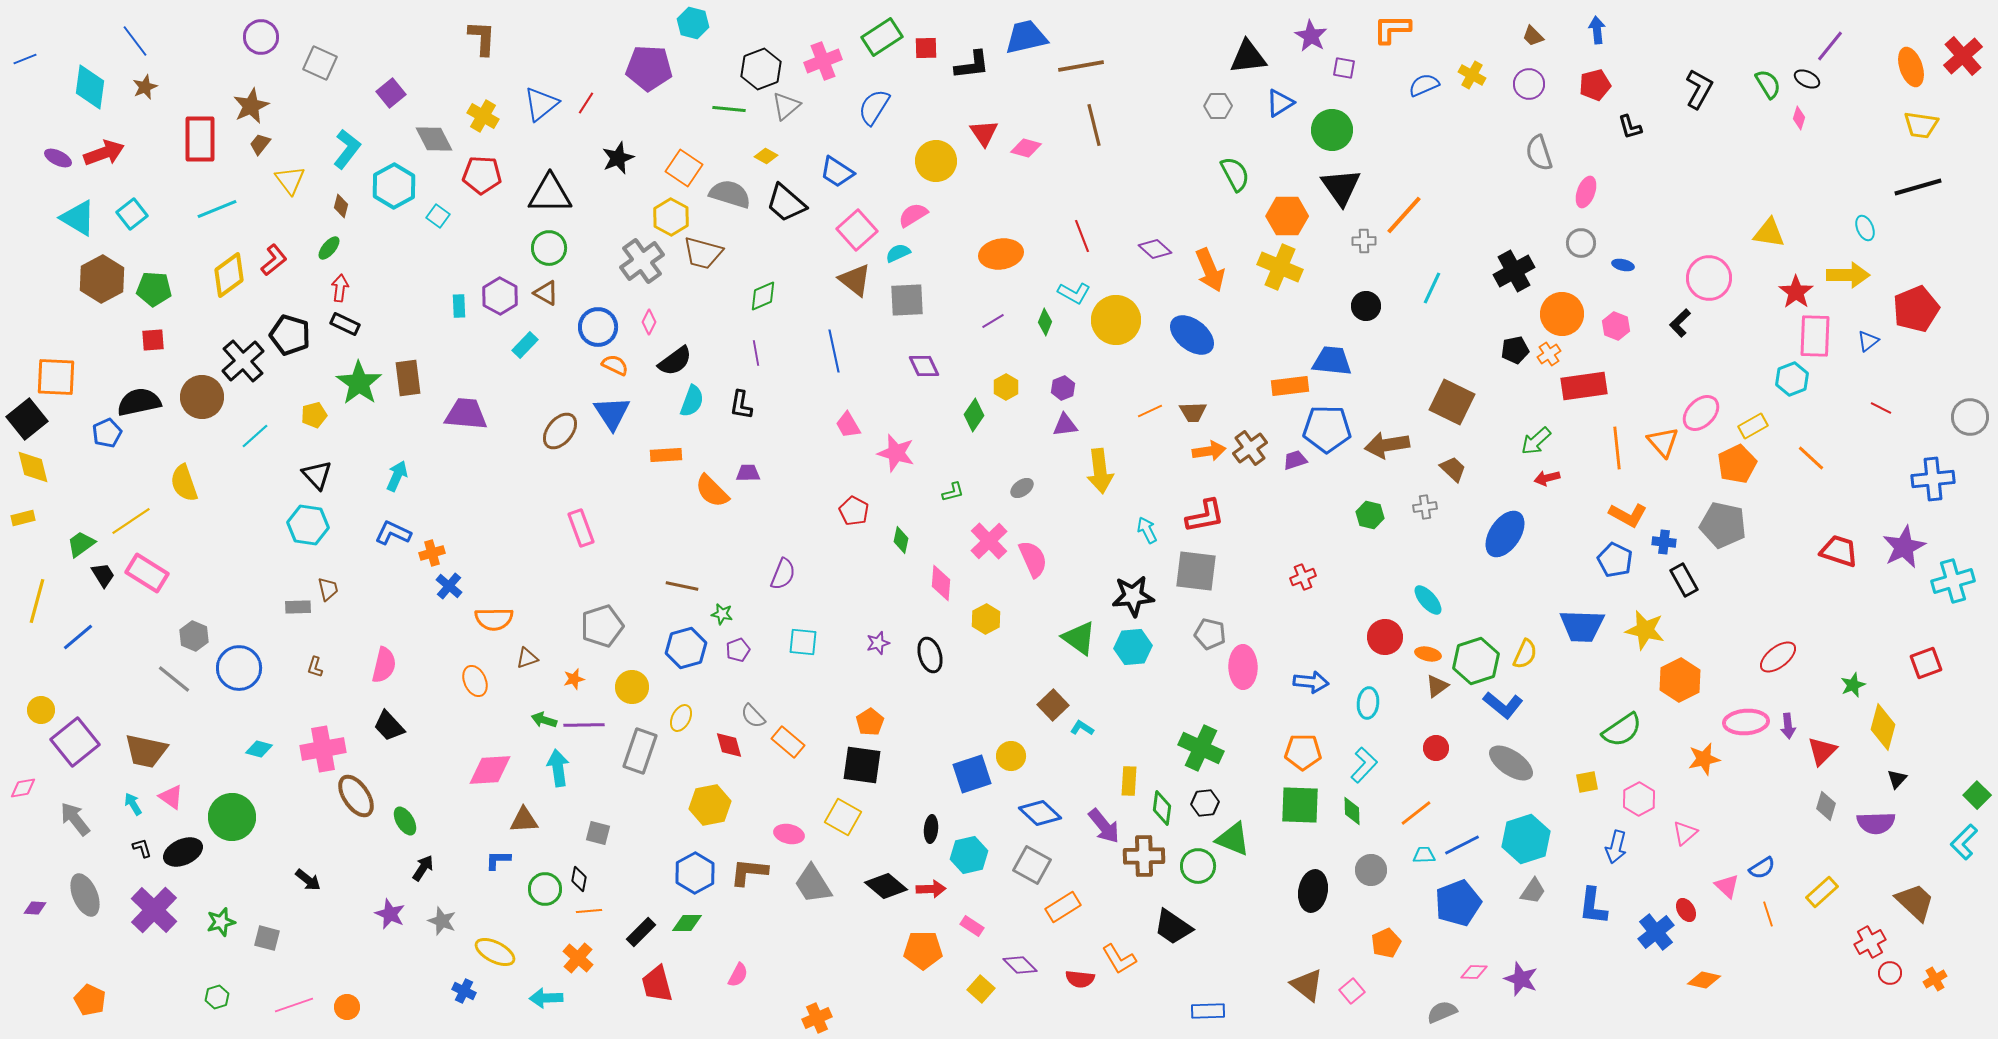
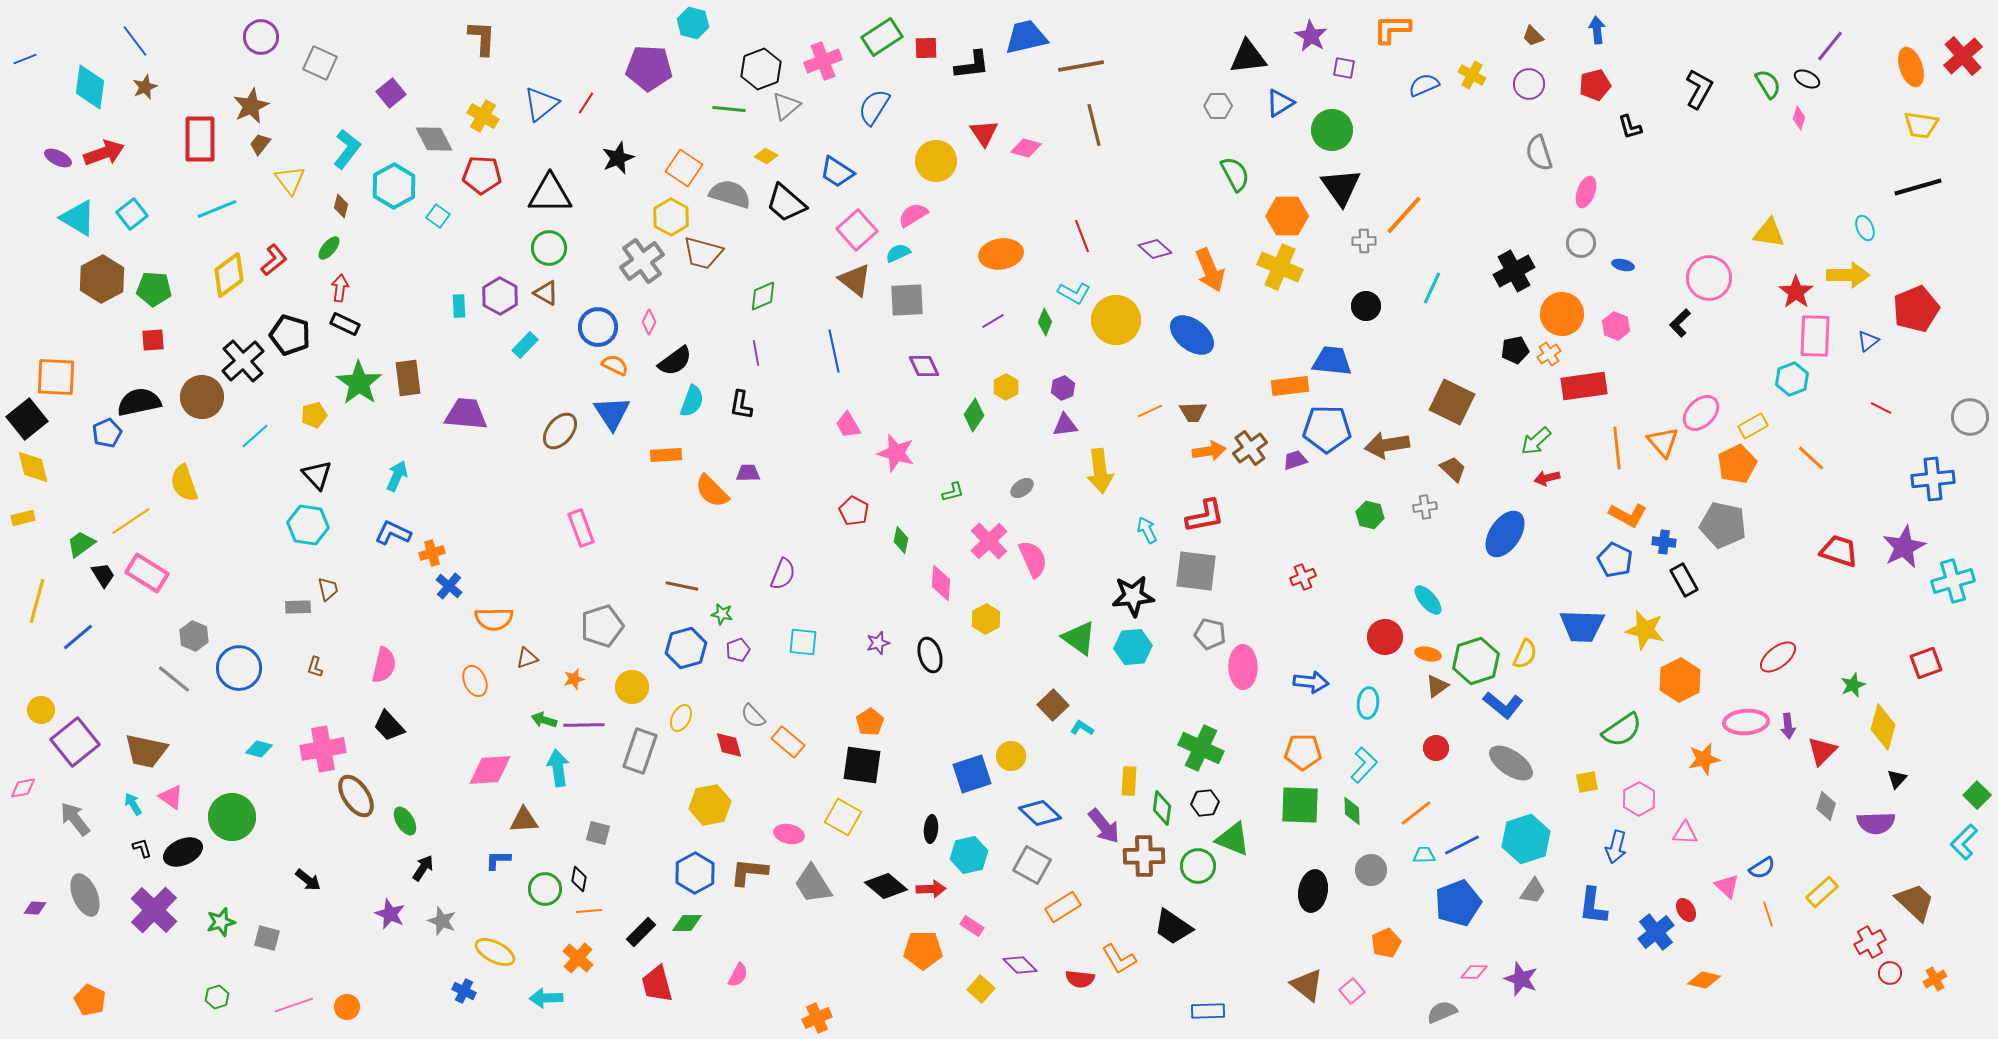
pink triangle at (1685, 833): rotated 44 degrees clockwise
